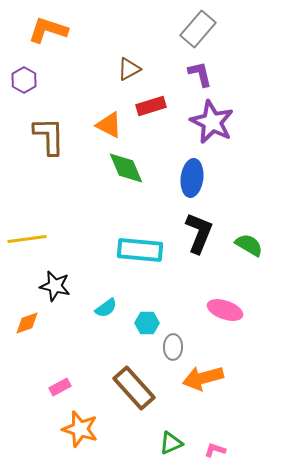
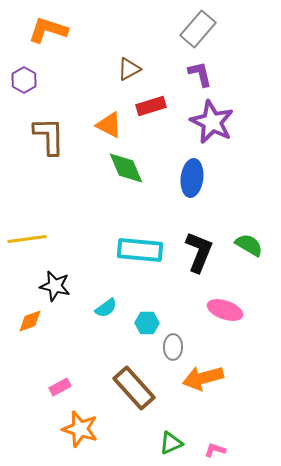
black L-shape: moved 19 px down
orange diamond: moved 3 px right, 2 px up
